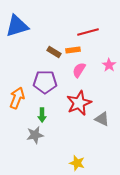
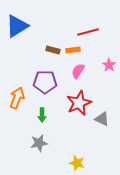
blue triangle: rotated 15 degrees counterclockwise
brown rectangle: moved 1 px left, 2 px up; rotated 16 degrees counterclockwise
pink semicircle: moved 1 px left, 1 px down
gray star: moved 4 px right, 8 px down
